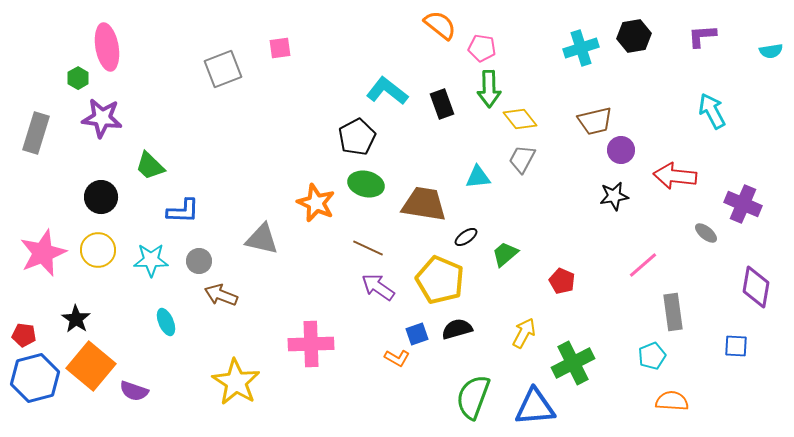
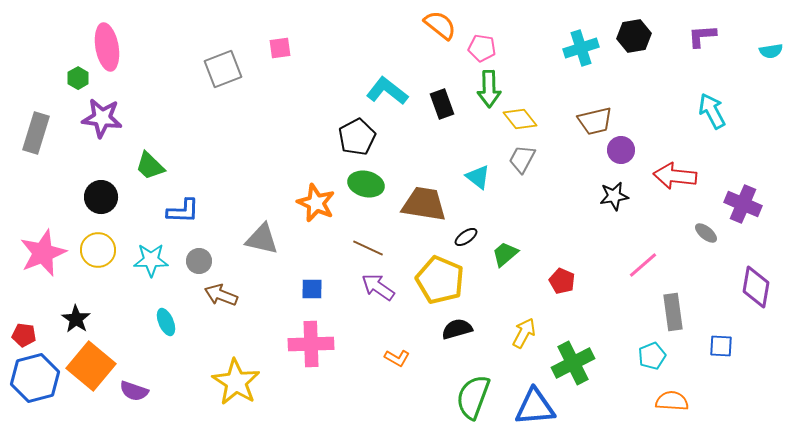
cyan triangle at (478, 177): rotated 44 degrees clockwise
blue square at (417, 334): moved 105 px left, 45 px up; rotated 20 degrees clockwise
blue square at (736, 346): moved 15 px left
